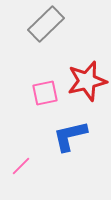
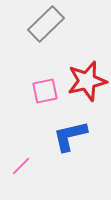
pink square: moved 2 px up
